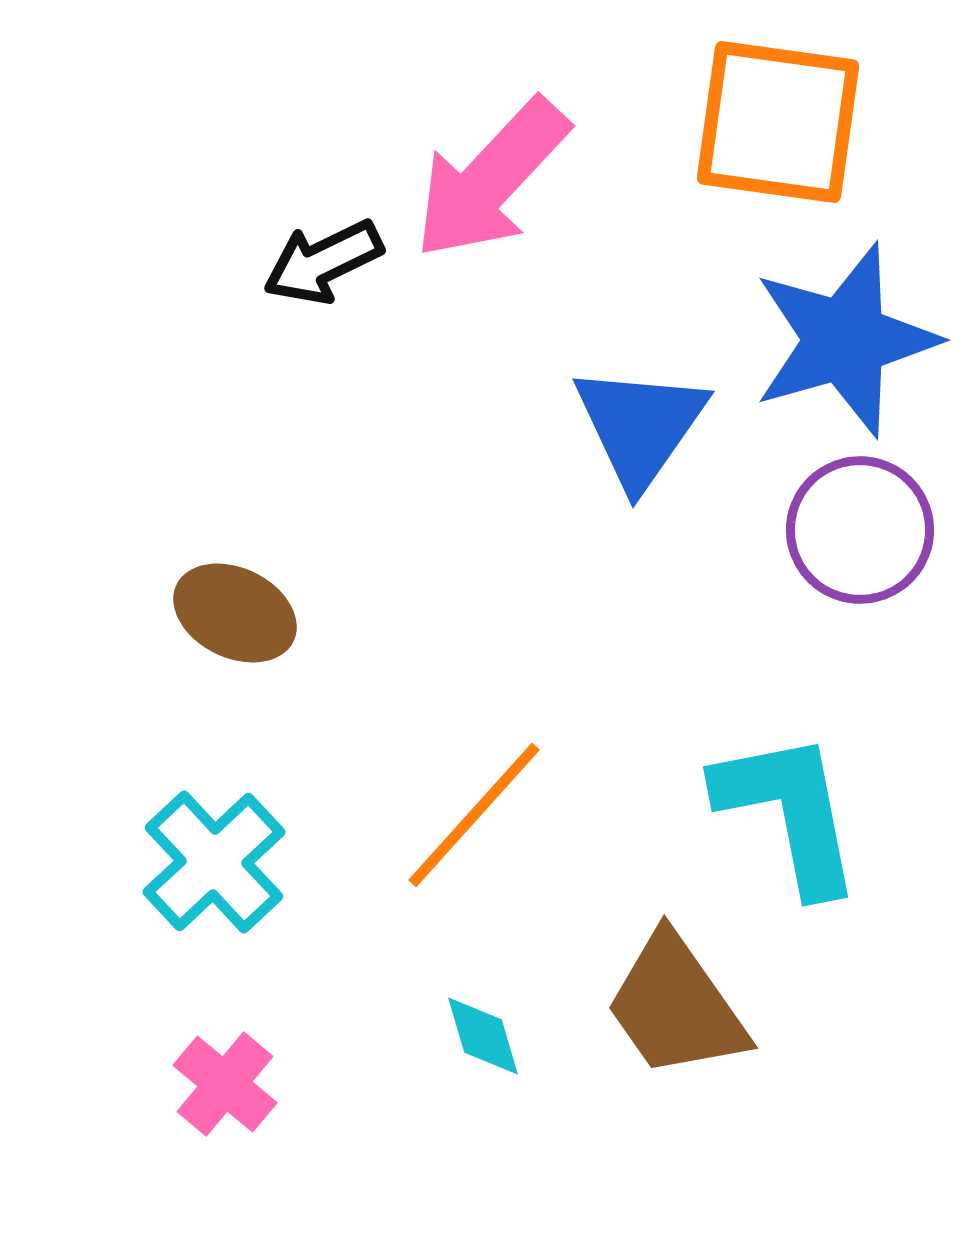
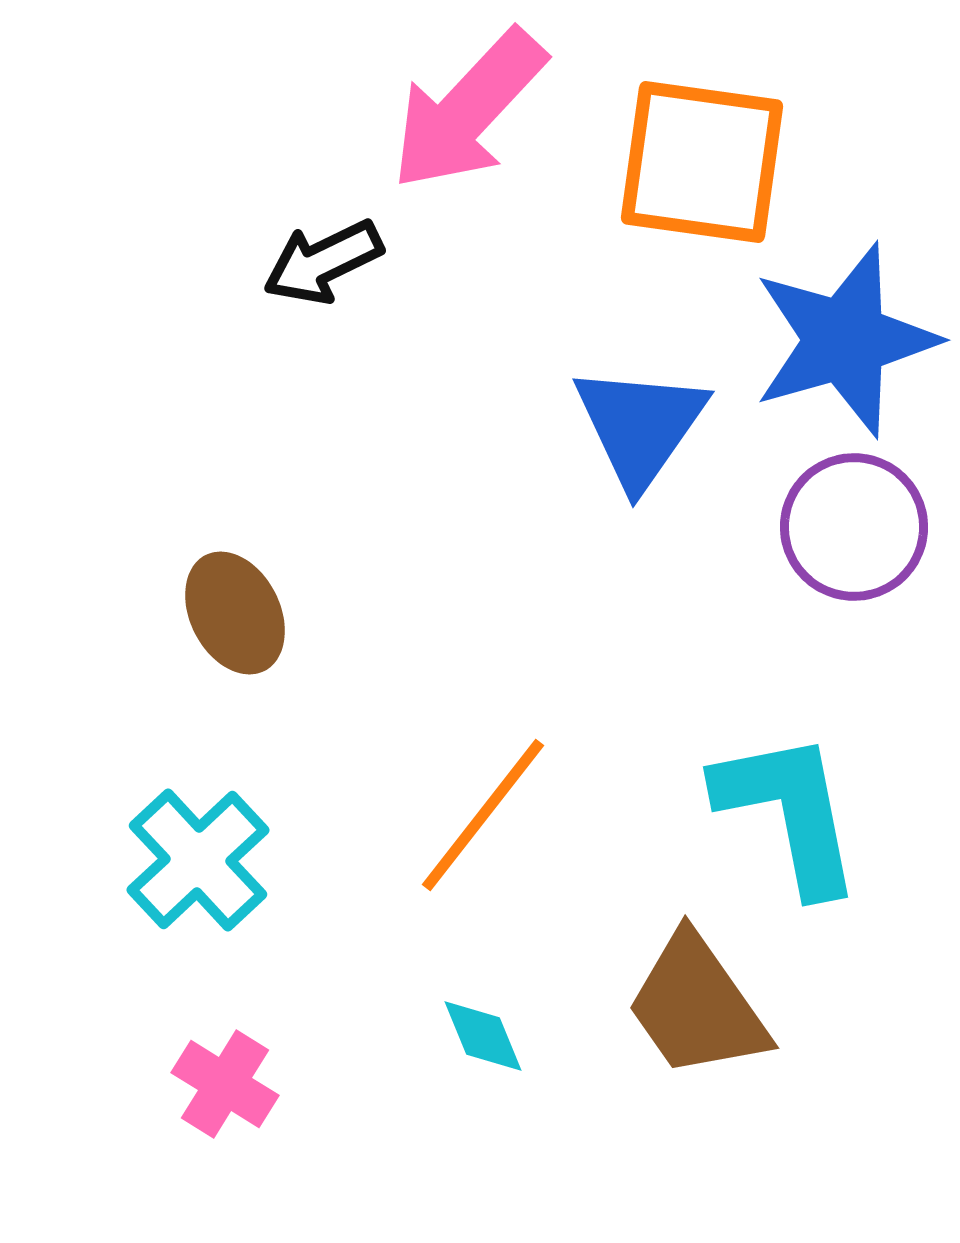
orange square: moved 76 px left, 40 px down
pink arrow: moved 23 px left, 69 px up
purple circle: moved 6 px left, 3 px up
brown ellipse: rotated 37 degrees clockwise
orange line: moved 9 px right; rotated 4 degrees counterclockwise
cyan cross: moved 16 px left, 2 px up
brown trapezoid: moved 21 px right
cyan diamond: rotated 6 degrees counterclockwise
pink cross: rotated 8 degrees counterclockwise
